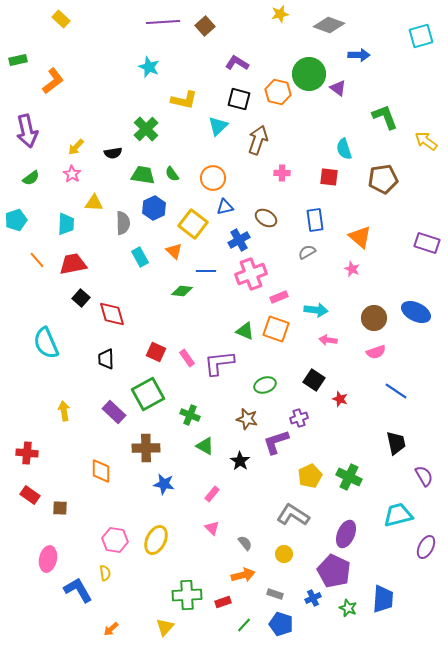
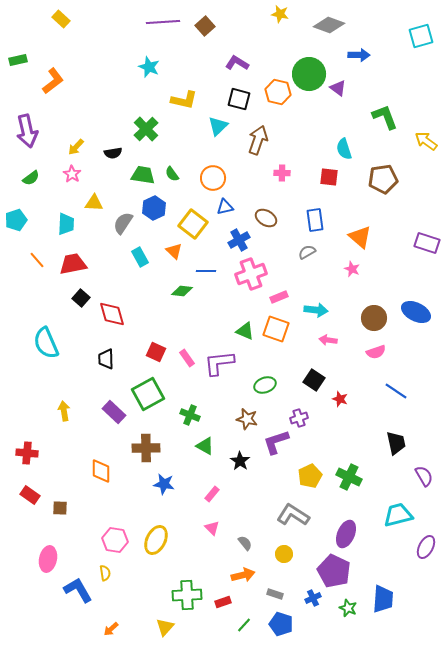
yellow star at (280, 14): rotated 24 degrees clockwise
gray semicircle at (123, 223): rotated 145 degrees counterclockwise
